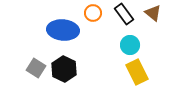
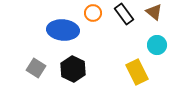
brown triangle: moved 1 px right, 1 px up
cyan circle: moved 27 px right
black hexagon: moved 9 px right
